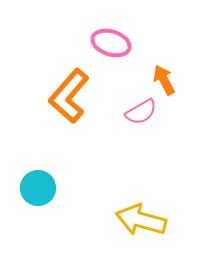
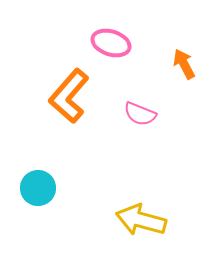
orange arrow: moved 20 px right, 16 px up
pink semicircle: moved 1 px left, 2 px down; rotated 52 degrees clockwise
